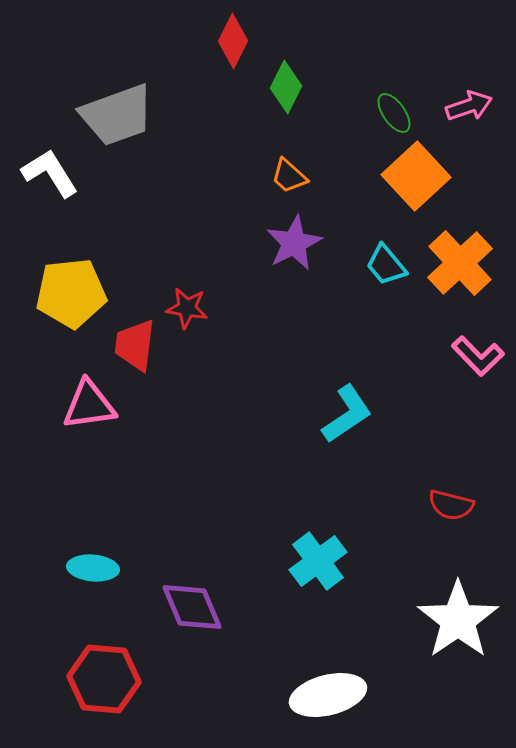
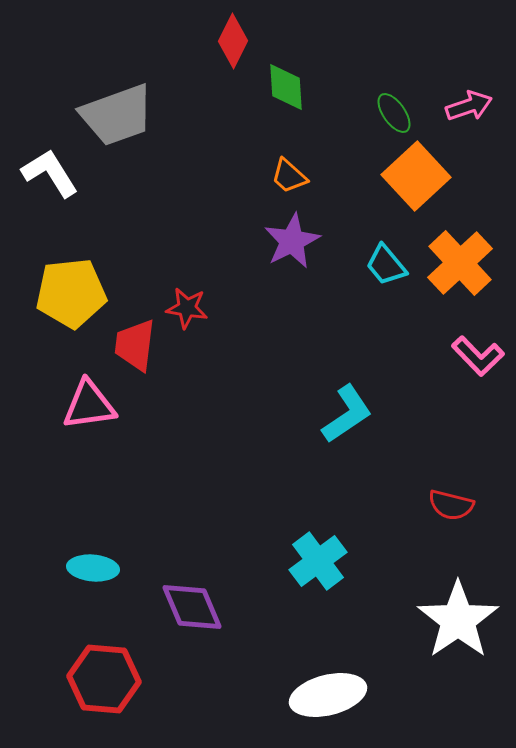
green diamond: rotated 30 degrees counterclockwise
purple star: moved 2 px left, 2 px up
